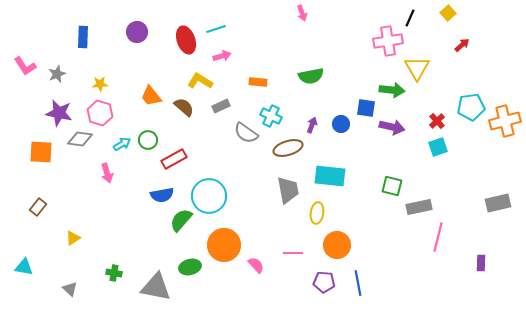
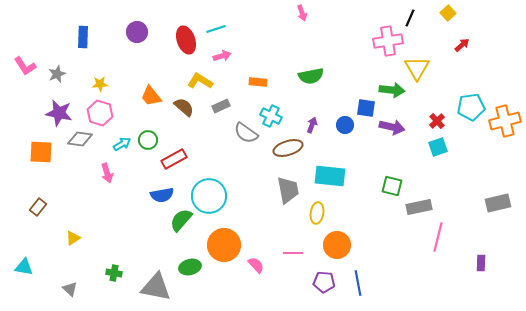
blue circle at (341, 124): moved 4 px right, 1 px down
